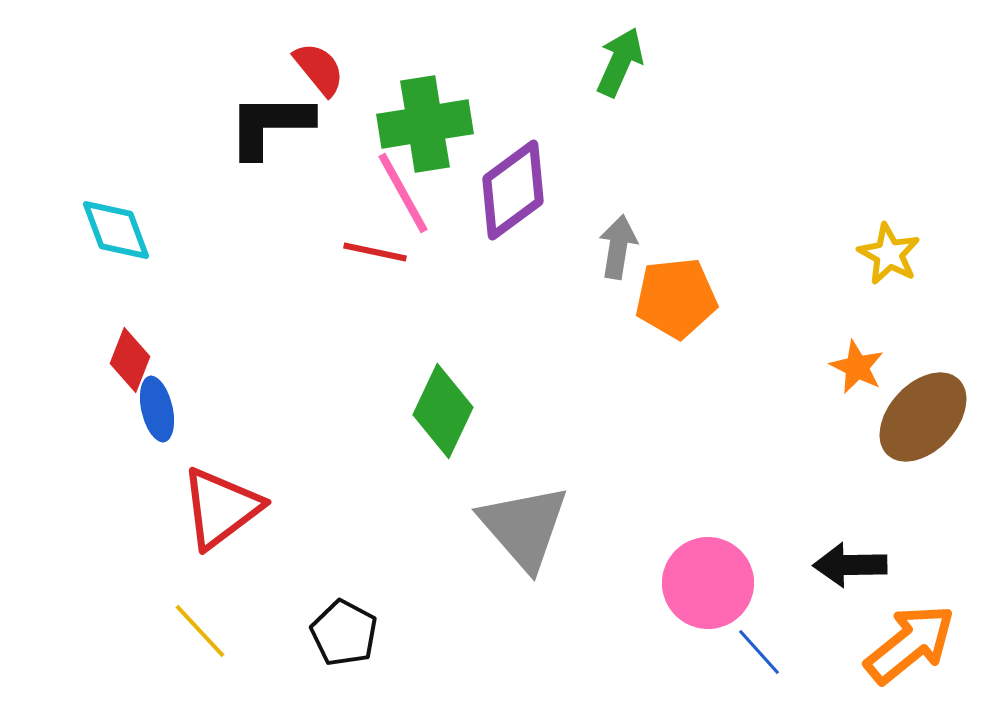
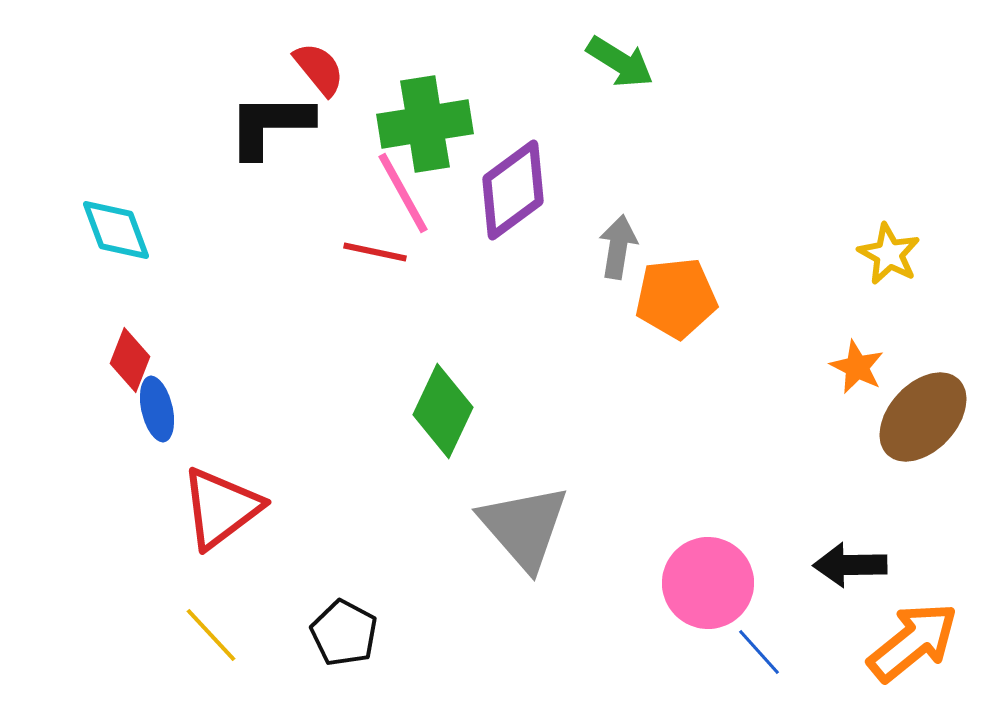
green arrow: rotated 98 degrees clockwise
yellow line: moved 11 px right, 4 px down
orange arrow: moved 3 px right, 2 px up
